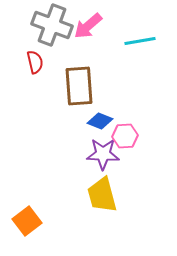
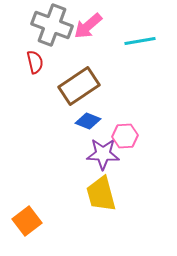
brown rectangle: rotated 60 degrees clockwise
blue diamond: moved 12 px left
yellow trapezoid: moved 1 px left, 1 px up
